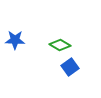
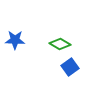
green diamond: moved 1 px up
